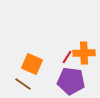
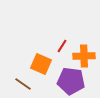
orange cross: moved 3 px down
red line: moved 5 px left, 11 px up
orange square: moved 9 px right
